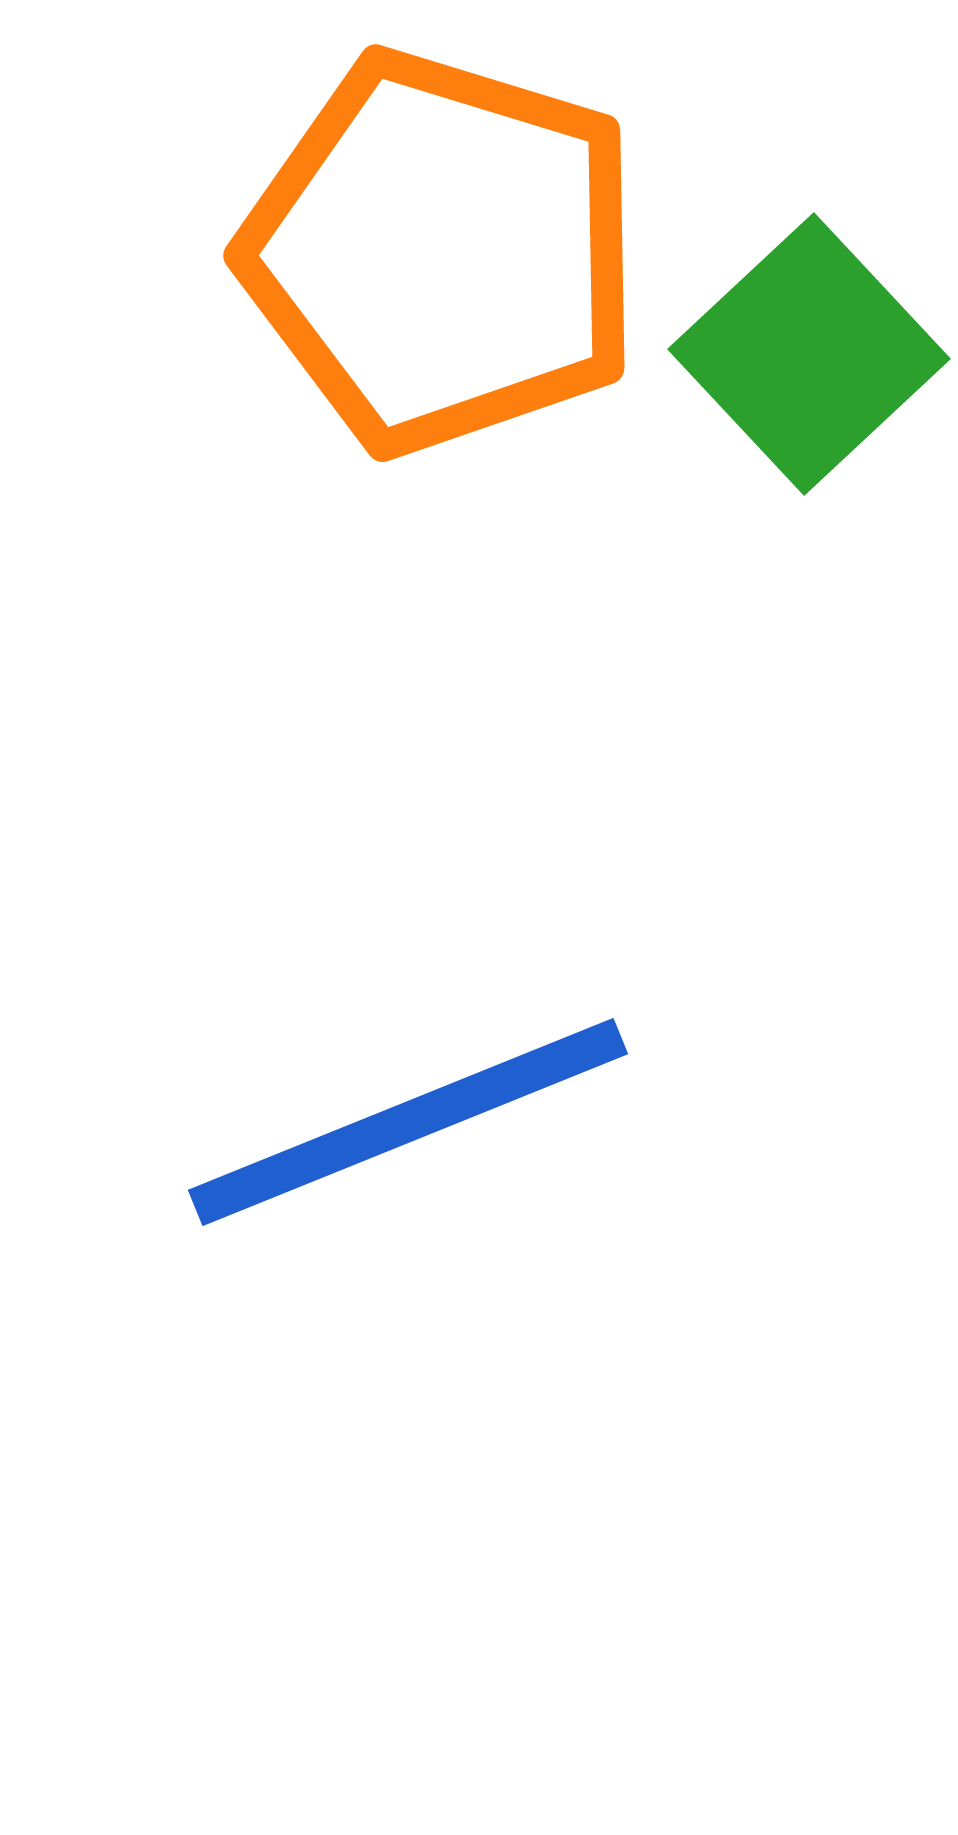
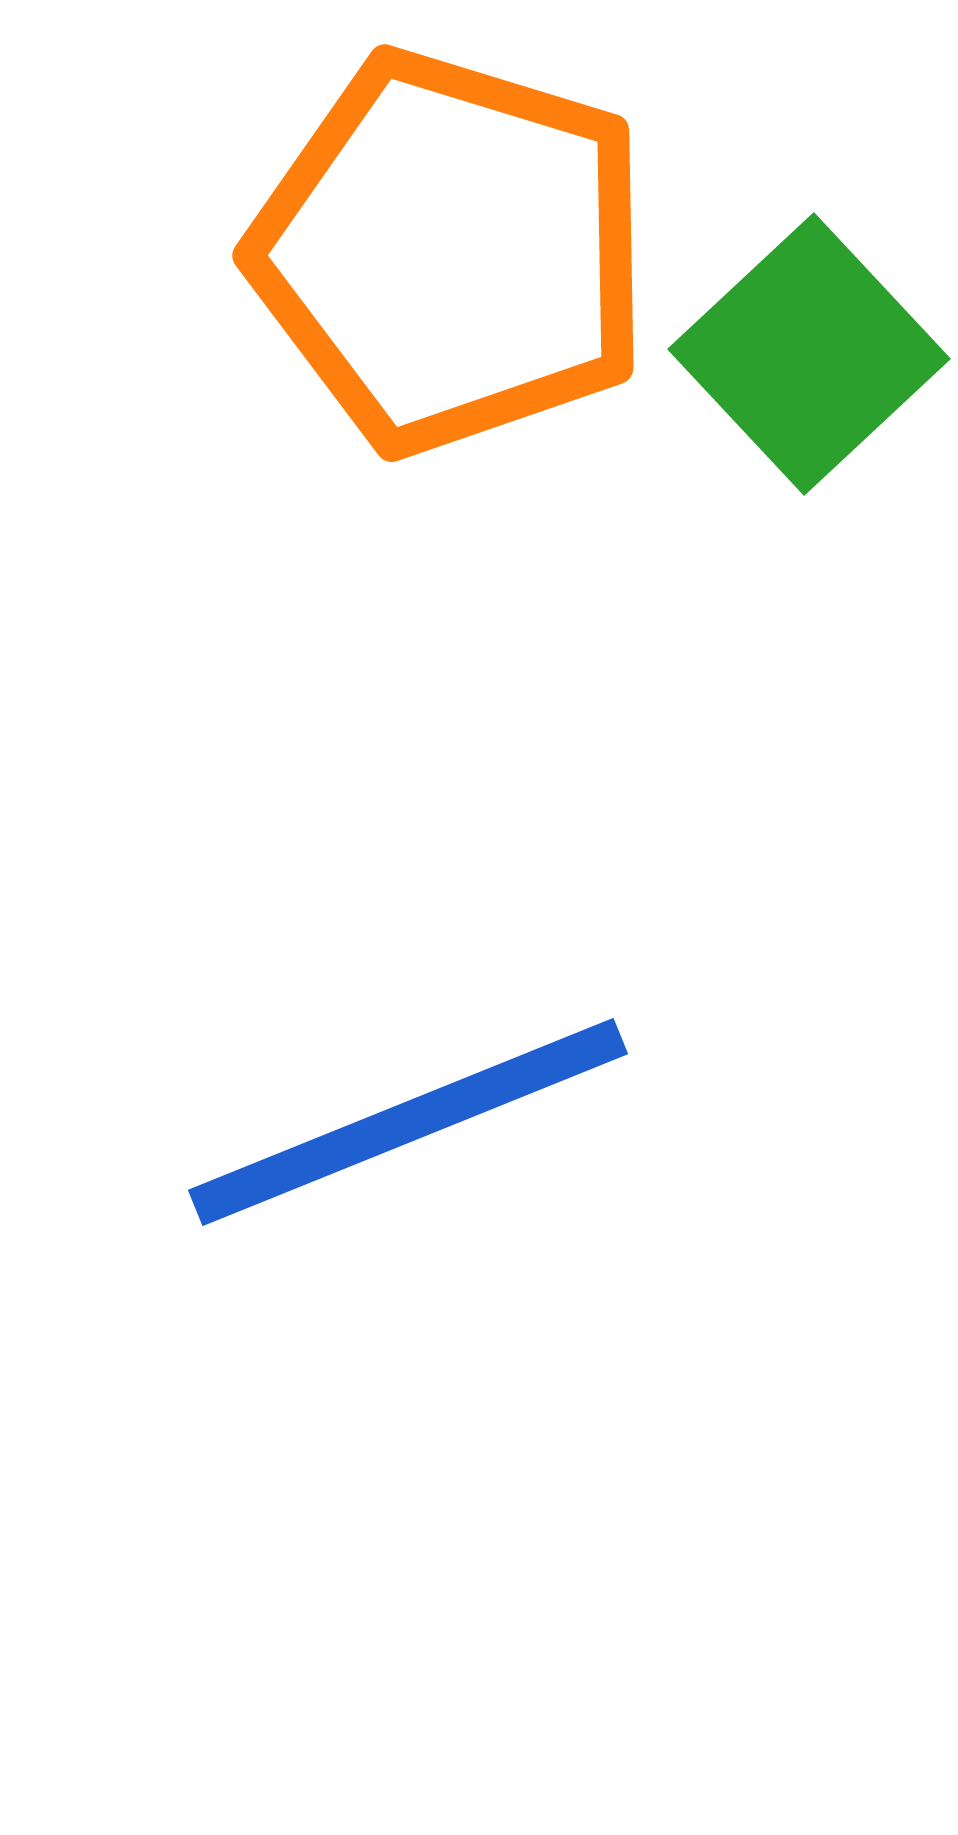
orange pentagon: moved 9 px right
